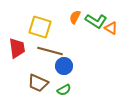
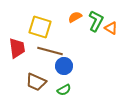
orange semicircle: rotated 32 degrees clockwise
green L-shape: rotated 95 degrees counterclockwise
brown trapezoid: moved 2 px left, 1 px up
